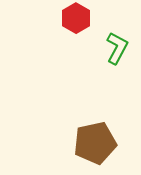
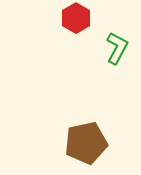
brown pentagon: moved 9 px left
